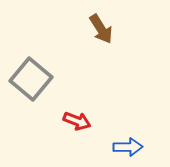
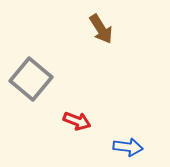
blue arrow: rotated 8 degrees clockwise
